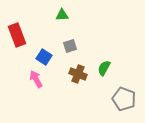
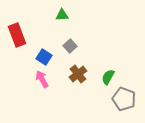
gray square: rotated 24 degrees counterclockwise
green semicircle: moved 4 px right, 9 px down
brown cross: rotated 30 degrees clockwise
pink arrow: moved 6 px right
